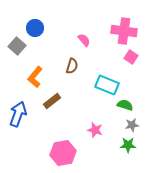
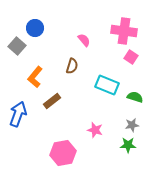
green semicircle: moved 10 px right, 8 px up
